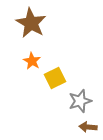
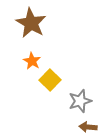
yellow square: moved 5 px left, 2 px down; rotated 20 degrees counterclockwise
